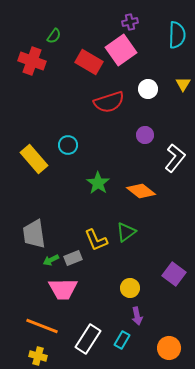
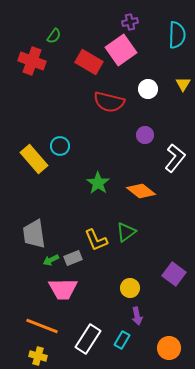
red semicircle: rotated 32 degrees clockwise
cyan circle: moved 8 px left, 1 px down
